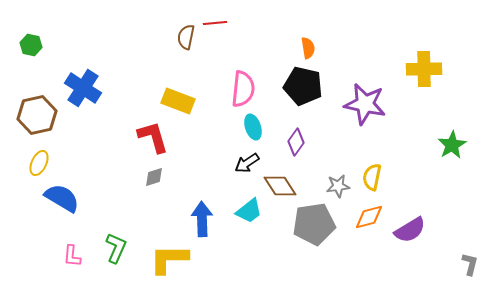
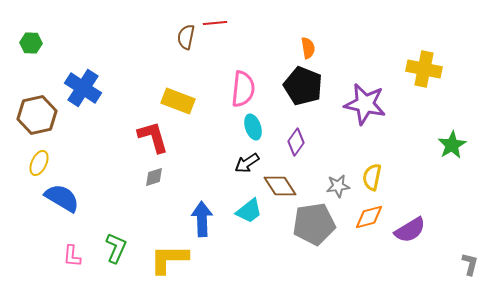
green hexagon: moved 2 px up; rotated 10 degrees counterclockwise
yellow cross: rotated 12 degrees clockwise
black pentagon: rotated 9 degrees clockwise
